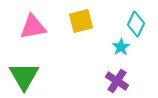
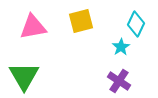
purple cross: moved 2 px right
